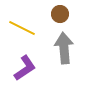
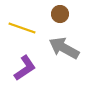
yellow line: rotated 8 degrees counterclockwise
gray arrow: rotated 56 degrees counterclockwise
